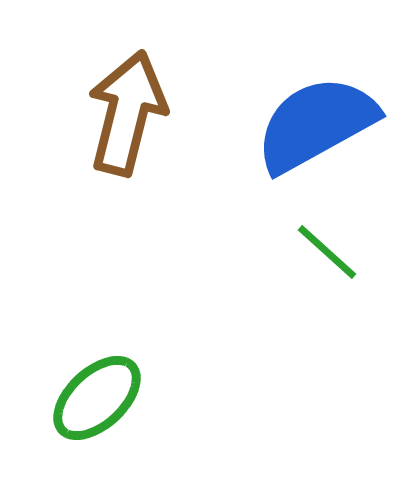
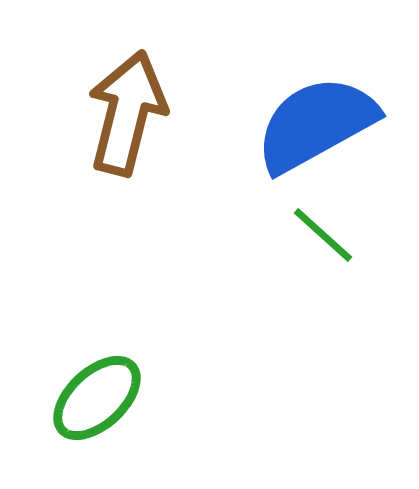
green line: moved 4 px left, 17 px up
